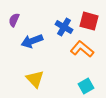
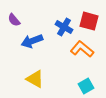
purple semicircle: rotated 64 degrees counterclockwise
yellow triangle: rotated 18 degrees counterclockwise
